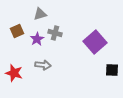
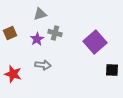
brown square: moved 7 px left, 2 px down
red star: moved 1 px left, 1 px down
